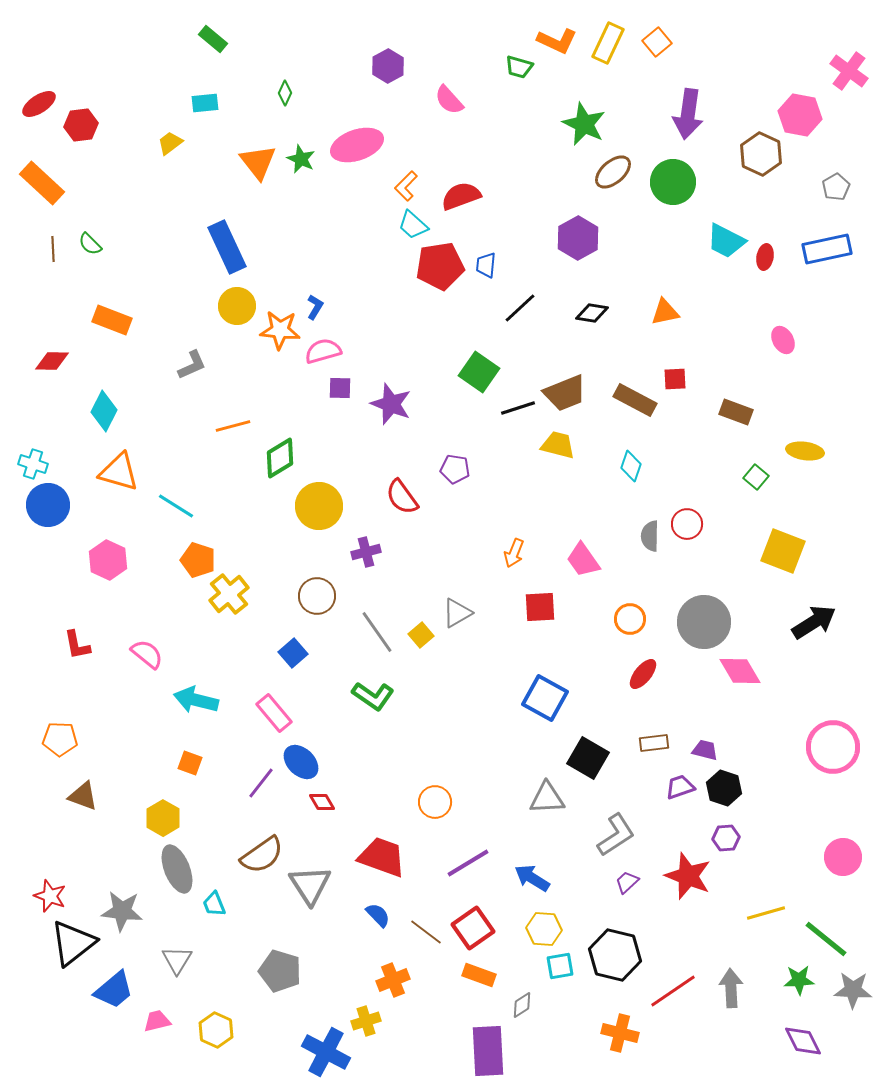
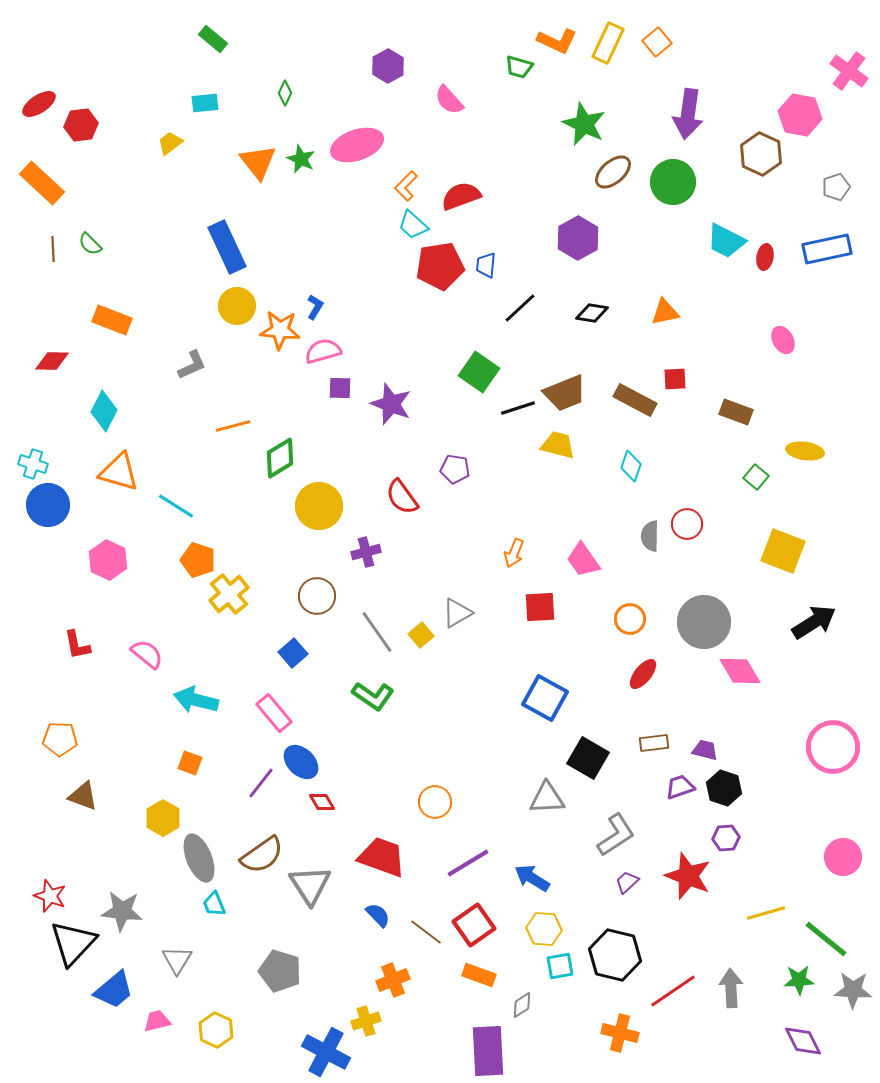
gray pentagon at (836, 187): rotated 12 degrees clockwise
gray ellipse at (177, 869): moved 22 px right, 11 px up
red square at (473, 928): moved 1 px right, 3 px up
black triangle at (73, 943): rotated 9 degrees counterclockwise
